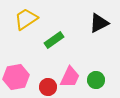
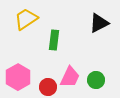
green rectangle: rotated 48 degrees counterclockwise
pink hexagon: moved 2 px right; rotated 20 degrees counterclockwise
